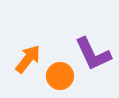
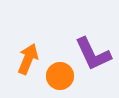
orange arrow: rotated 16 degrees counterclockwise
